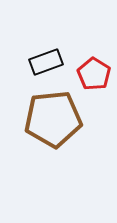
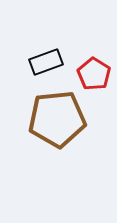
brown pentagon: moved 4 px right
